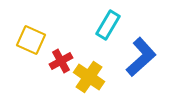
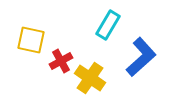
yellow square: rotated 12 degrees counterclockwise
yellow cross: moved 1 px right, 1 px down
